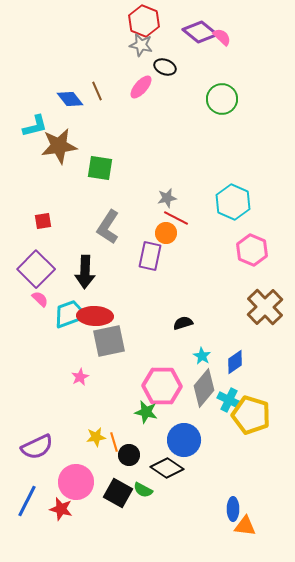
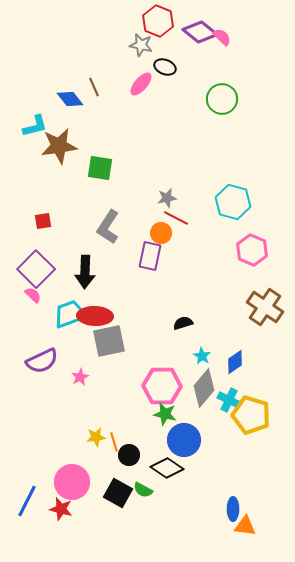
red hexagon at (144, 21): moved 14 px right
pink ellipse at (141, 87): moved 3 px up
brown line at (97, 91): moved 3 px left, 4 px up
cyan hexagon at (233, 202): rotated 8 degrees counterclockwise
orange circle at (166, 233): moved 5 px left
pink semicircle at (40, 299): moved 7 px left, 4 px up
brown cross at (265, 307): rotated 12 degrees counterclockwise
green star at (146, 412): moved 19 px right, 2 px down
purple semicircle at (37, 447): moved 5 px right, 86 px up
pink circle at (76, 482): moved 4 px left
